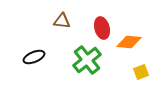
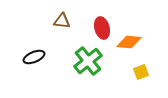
green cross: moved 1 px right, 1 px down
